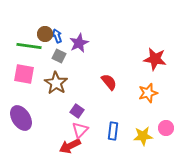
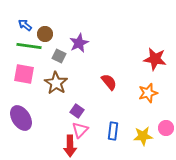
blue arrow: moved 32 px left, 11 px up; rotated 32 degrees counterclockwise
red arrow: rotated 65 degrees counterclockwise
